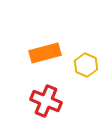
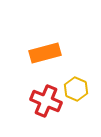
yellow hexagon: moved 10 px left, 24 px down
